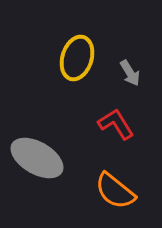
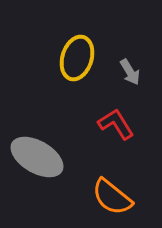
gray arrow: moved 1 px up
gray ellipse: moved 1 px up
orange semicircle: moved 3 px left, 6 px down
